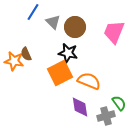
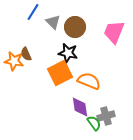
green semicircle: moved 25 px left, 20 px down
